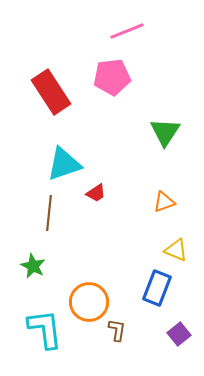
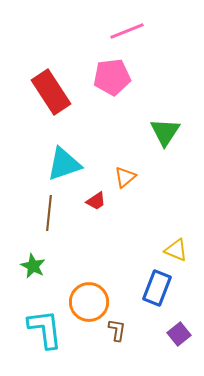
red trapezoid: moved 8 px down
orange triangle: moved 39 px left, 25 px up; rotated 20 degrees counterclockwise
